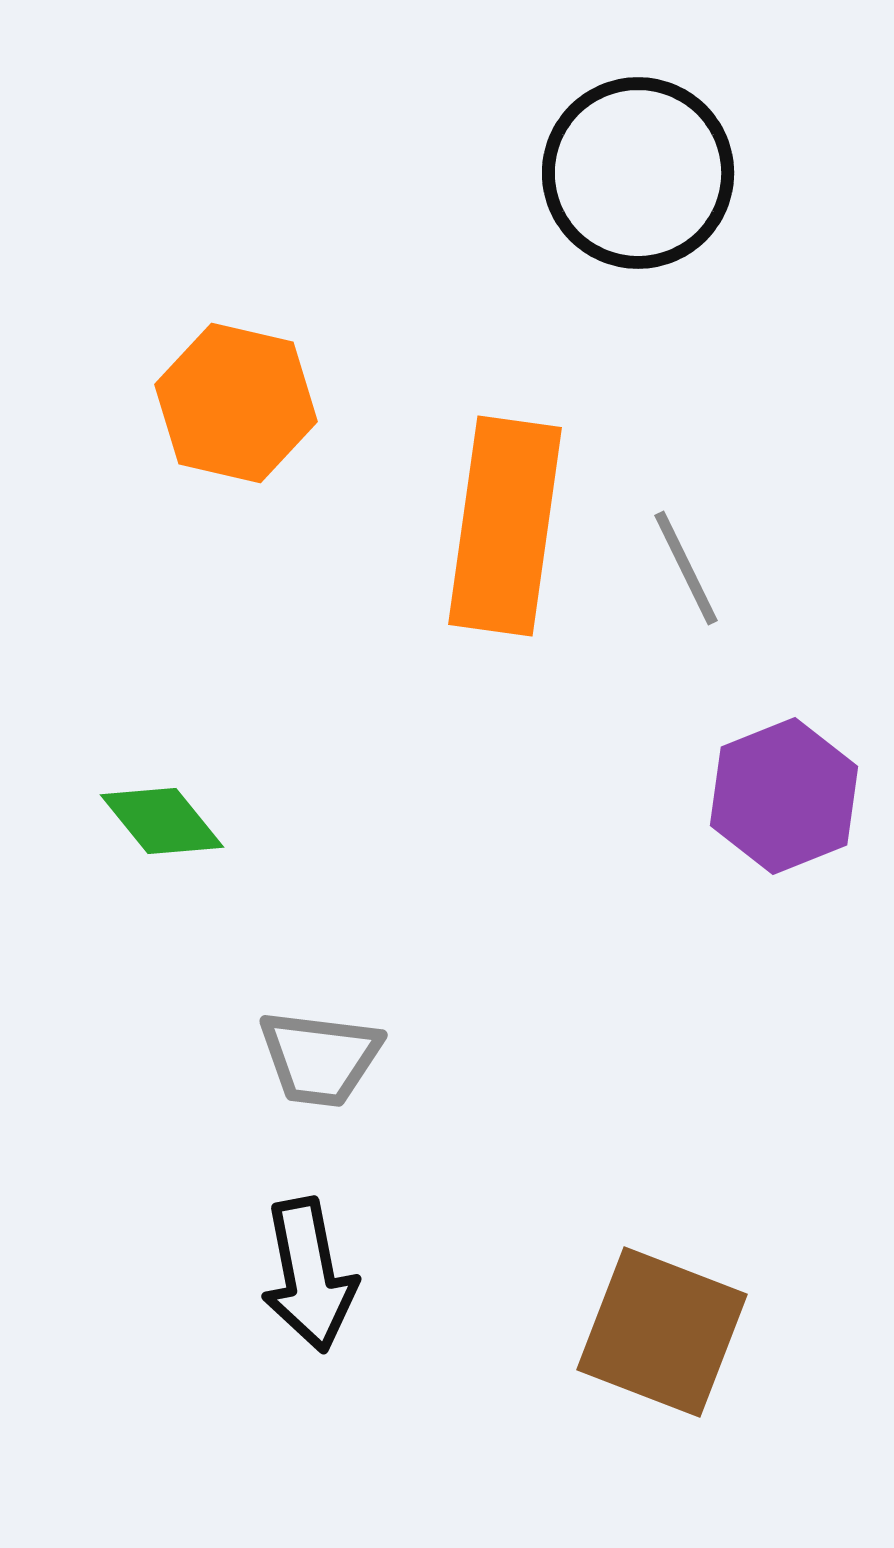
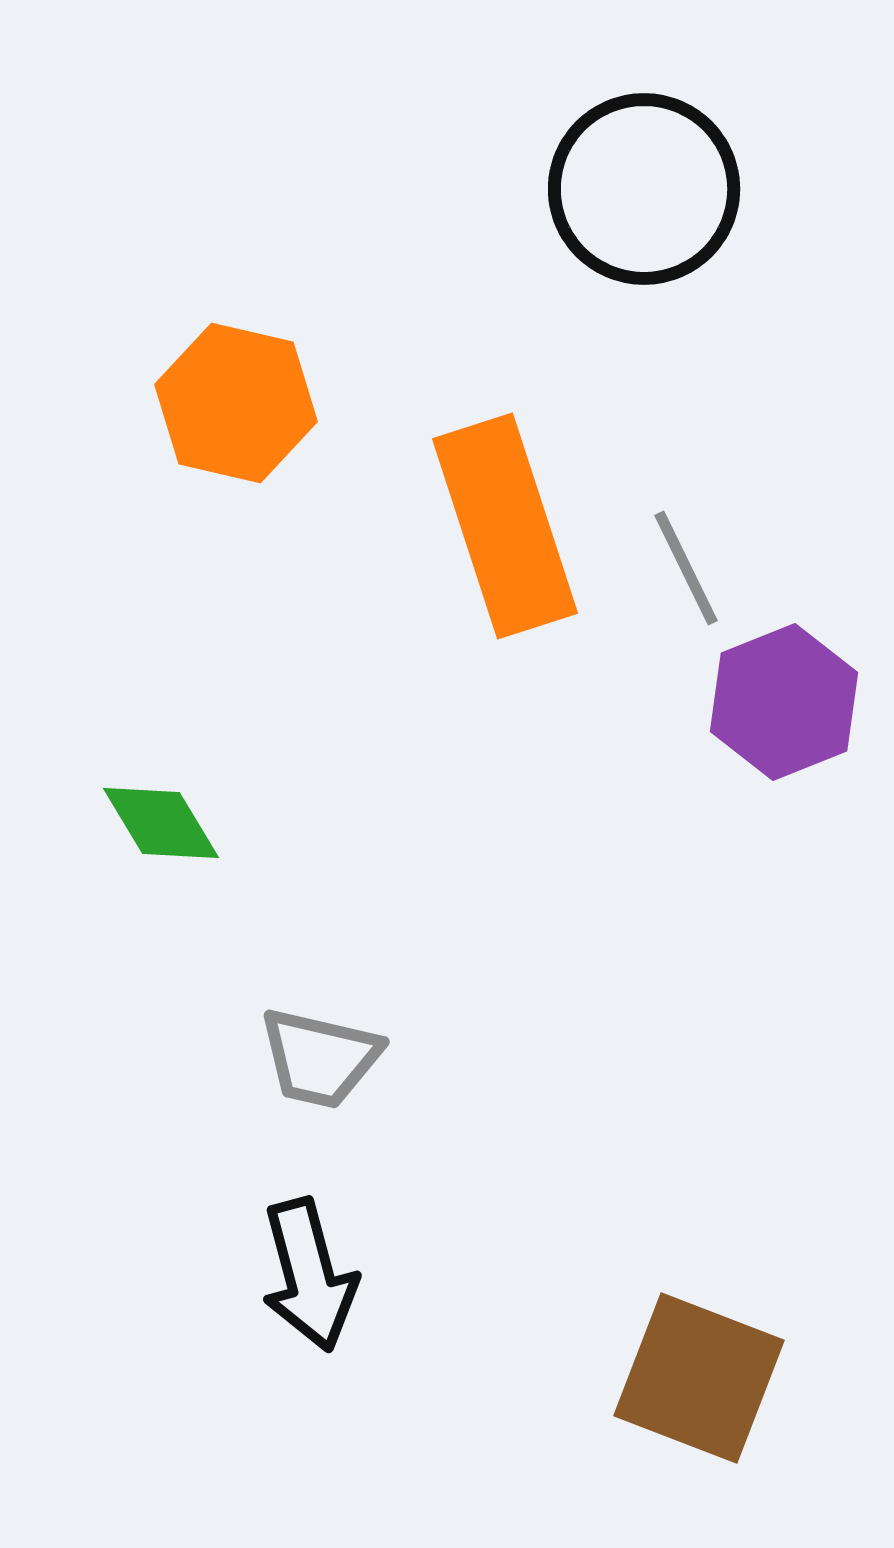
black circle: moved 6 px right, 16 px down
orange rectangle: rotated 26 degrees counterclockwise
purple hexagon: moved 94 px up
green diamond: moved 1 px left, 2 px down; rotated 8 degrees clockwise
gray trapezoid: rotated 6 degrees clockwise
black arrow: rotated 4 degrees counterclockwise
brown square: moved 37 px right, 46 px down
